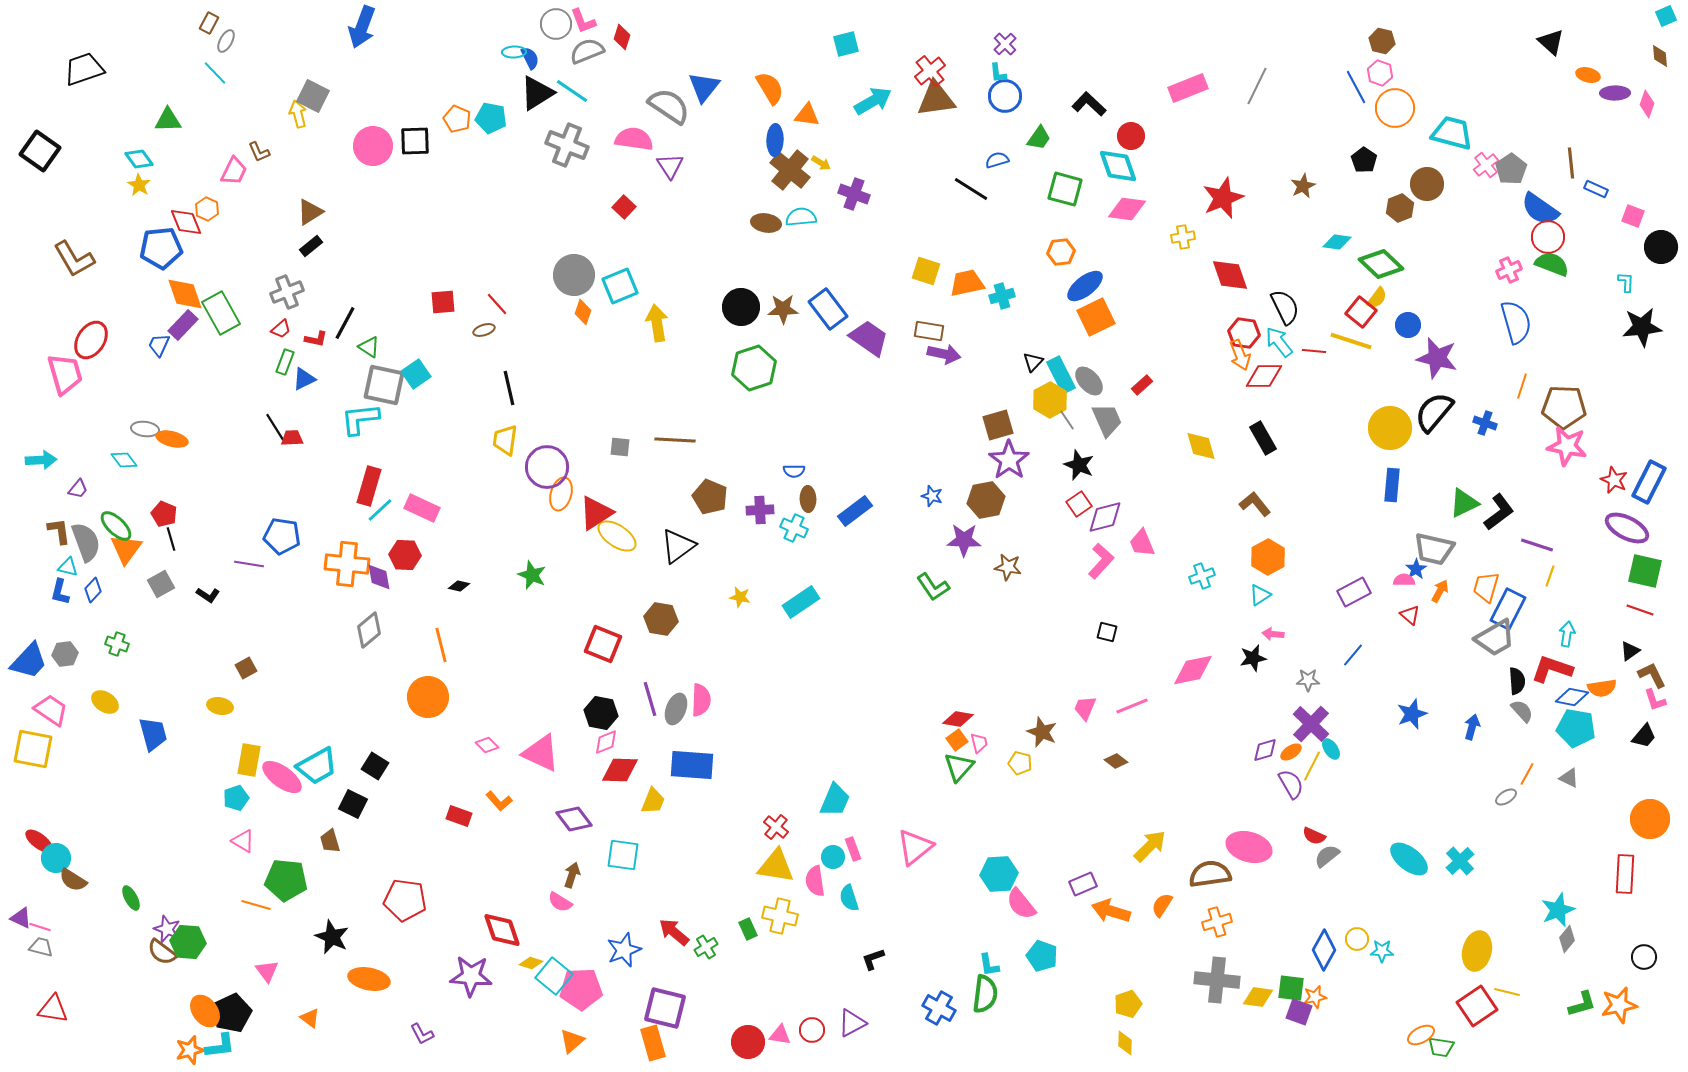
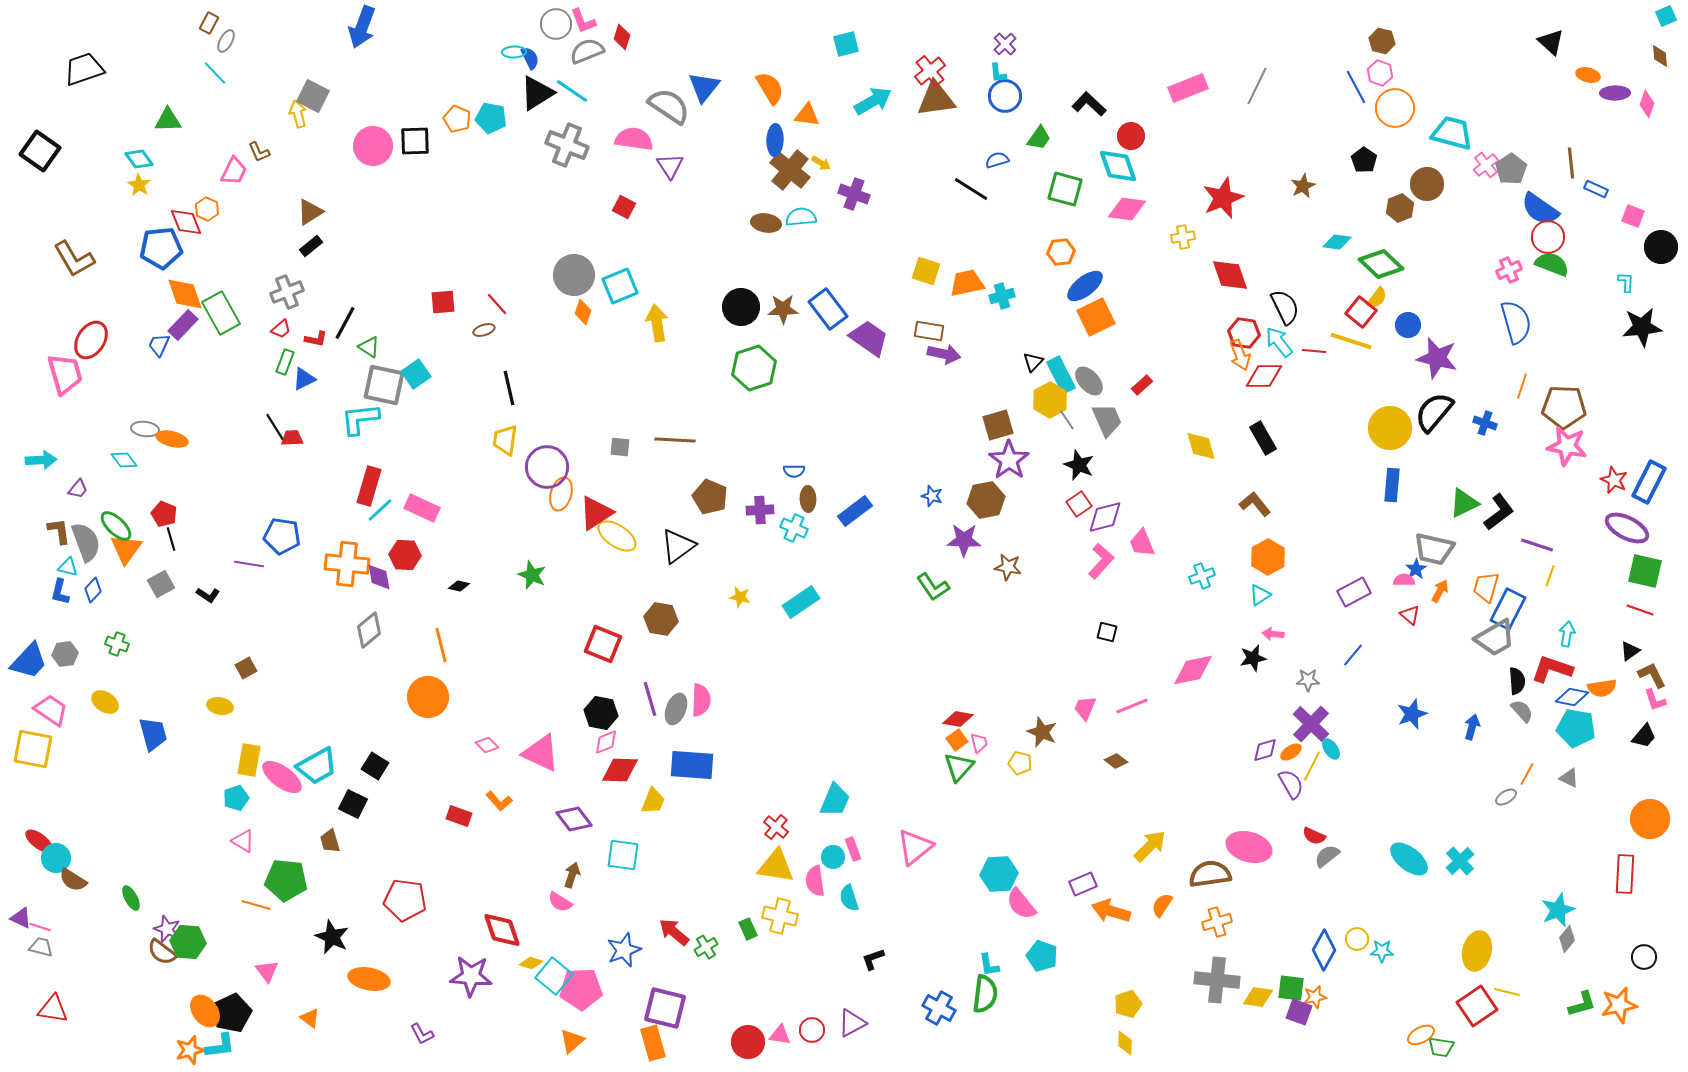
red square at (624, 207): rotated 15 degrees counterclockwise
